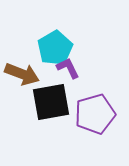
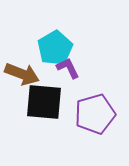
black square: moved 7 px left; rotated 15 degrees clockwise
